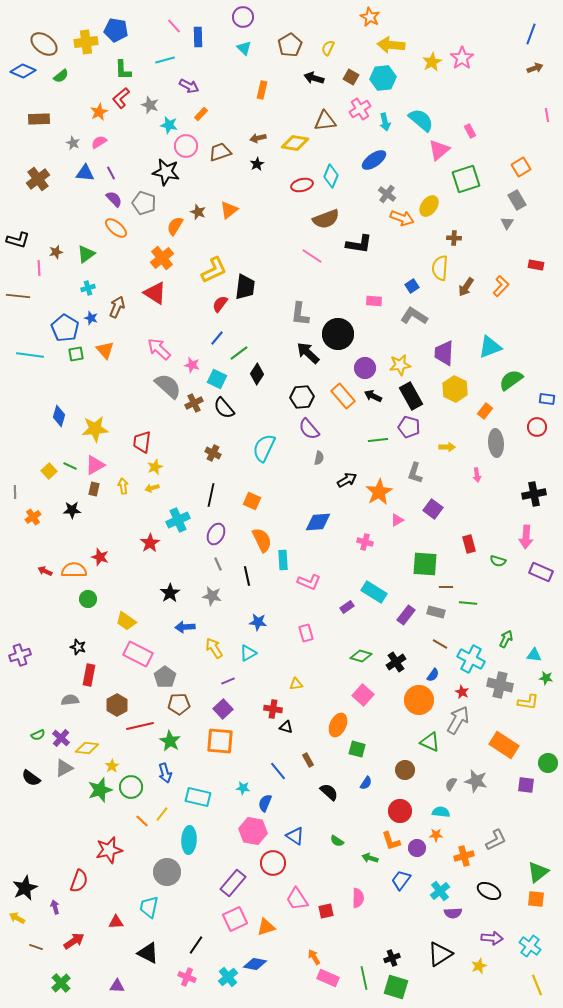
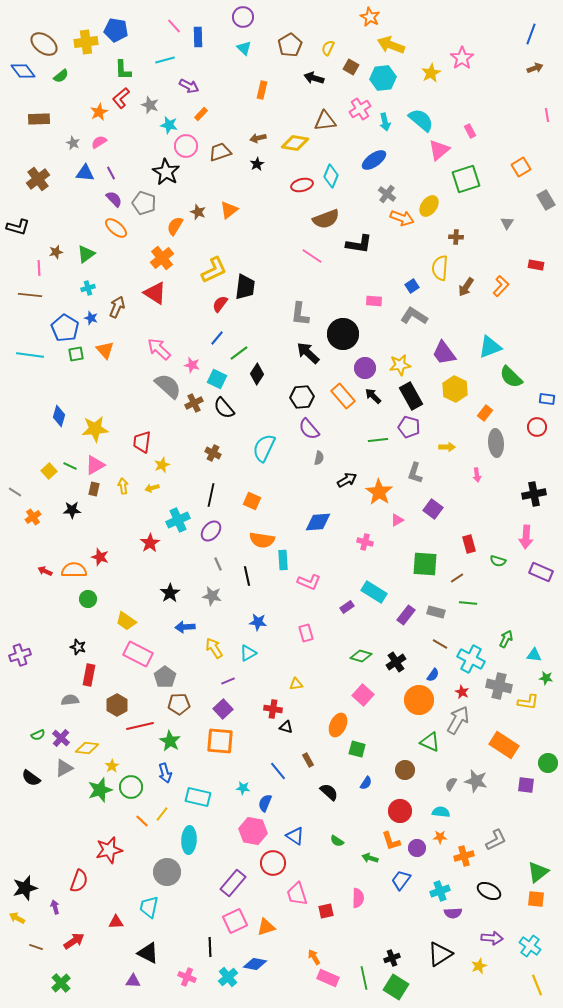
yellow arrow at (391, 45): rotated 16 degrees clockwise
yellow star at (432, 62): moved 1 px left, 11 px down
blue diamond at (23, 71): rotated 30 degrees clockwise
brown square at (351, 77): moved 10 px up
black star at (166, 172): rotated 20 degrees clockwise
gray rectangle at (517, 200): moved 29 px right
brown cross at (454, 238): moved 2 px right, 1 px up
black L-shape at (18, 240): moved 13 px up
brown line at (18, 296): moved 12 px right, 1 px up
black circle at (338, 334): moved 5 px right
purple trapezoid at (444, 353): rotated 40 degrees counterclockwise
green semicircle at (511, 380): moved 3 px up; rotated 100 degrees counterclockwise
black arrow at (373, 396): rotated 18 degrees clockwise
orange rectangle at (485, 411): moved 2 px down
yellow star at (155, 467): moved 7 px right, 2 px up
gray line at (15, 492): rotated 56 degrees counterclockwise
orange star at (379, 492): rotated 8 degrees counterclockwise
purple ellipse at (216, 534): moved 5 px left, 3 px up; rotated 15 degrees clockwise
orange semicircle at (262, 540): rotated 125 degrees clockwise
brown line at (446, 587): moved 11 px right, 9 px up; rotated 32 degrees counterclockwise
gray cross at (500, 685): moved 1 px left, 1 px down
orange star at (436, 835): moved 4 px right, 2 px down
black star at (25, 888): rotated 10 degrees clockwise
cyan cross at (440, 891): rotated 18 degrees clockwise
pink trapezoid at (297, 899): moved 5 px up; rotated 15 degrees clockwise
pink square at (235, 919): moved 2 px down
black line at (196, 945): moved 14 px right, 2 px down; rotated 36 degrees counterclockwise
purple triangle at (117, 986): moved 16 px right, 5 px up
green square at (396, 987): rotated 15 degrees clockwise
